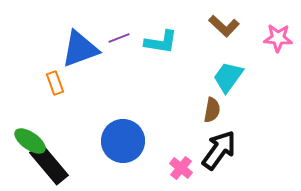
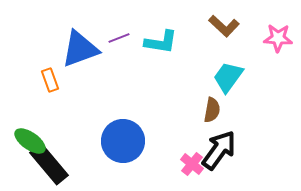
orange rectangle: moved 5 px left, 3 px up
pink cross: moved 11 px right, 4 px up
